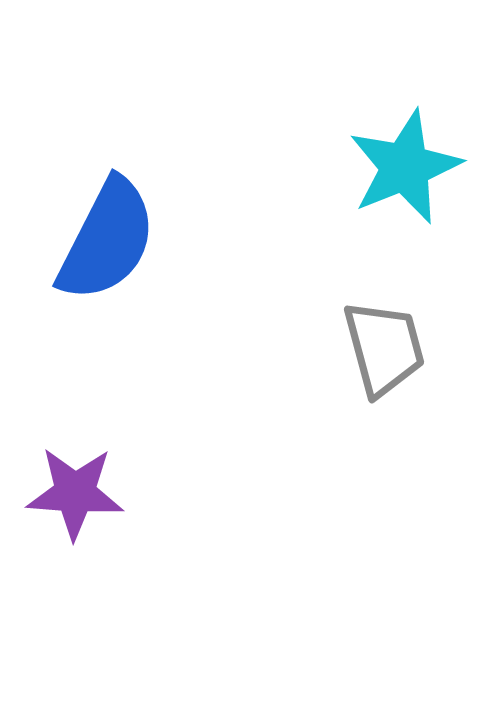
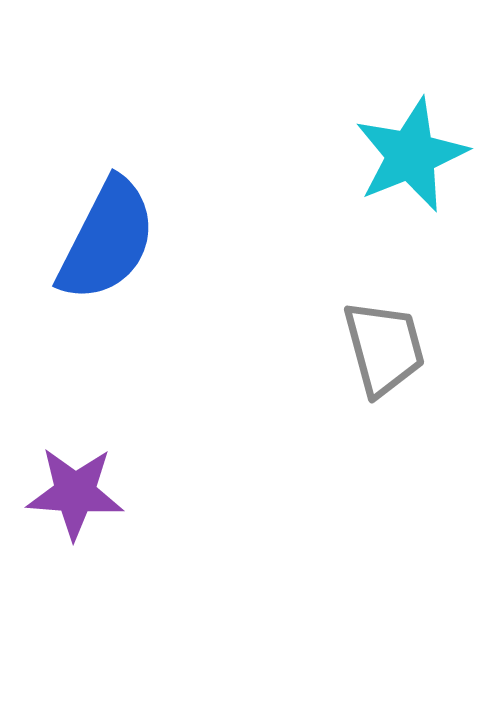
cyan star: moved 6 px right, 12 px up
